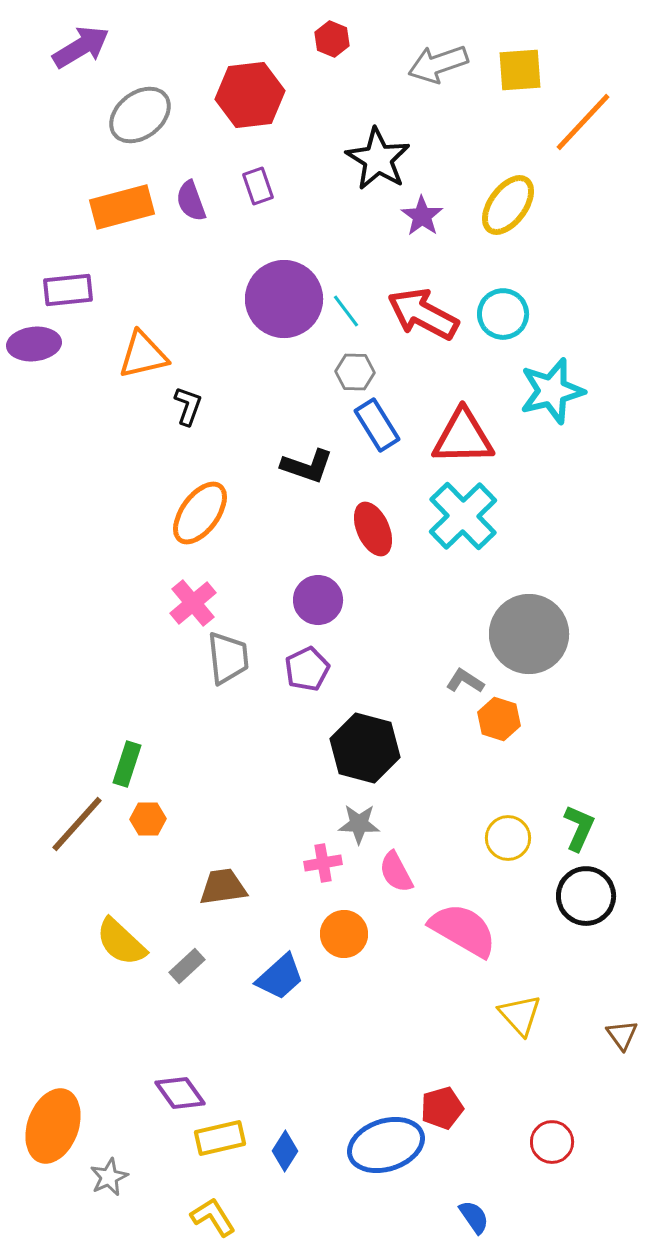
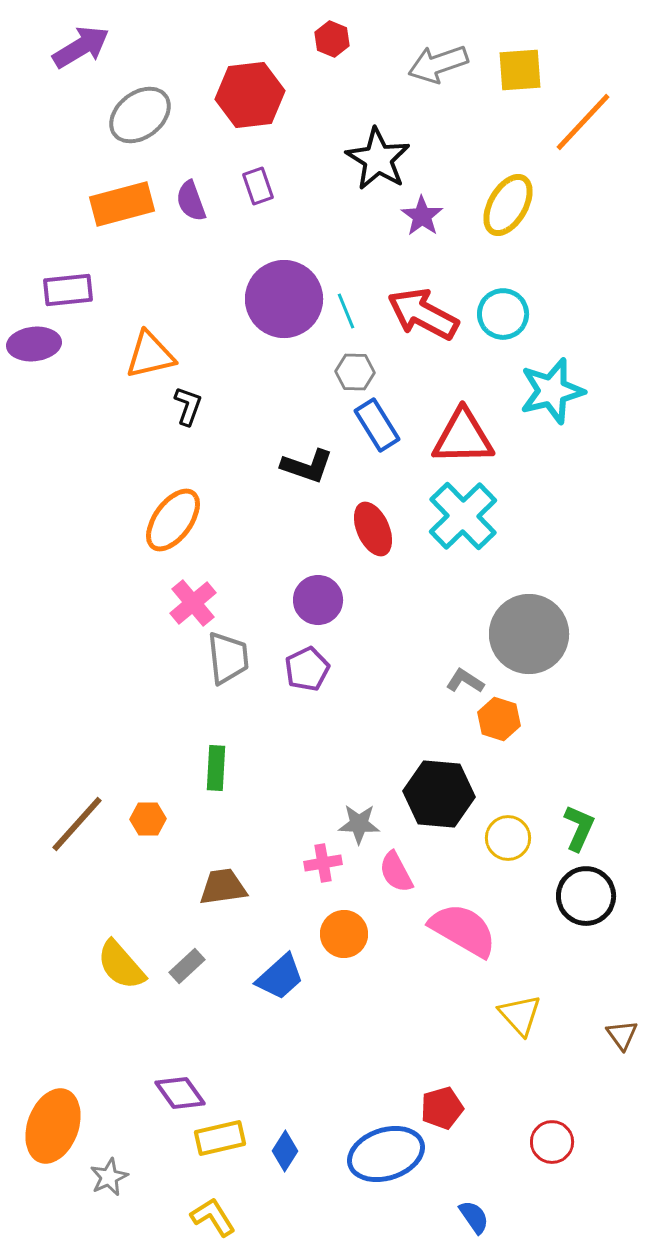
yellow ellipse at (508, 205): rotated 6 degrees counterclockwise
orange rectangle at (122, 207): moved 3 px up
cyan line at (346, 311): rotated 15 degrees clockwise
orange triangle at (143, 355): moved 7 px right
orange ellipse at (200, 513): moved 27 px left, 7 px down
black hexagon at (365, 748): moved 74 px right, 46 px down; rotated 10 degrees counterclockwise
green rectangle at (127, 764): moved 89 px right, 4 px down; rotated 15 degrees counterclockwise
yellow semicircle at (121, 942): moved 23 px down; rotated 6 degrees clockwise
blue ellipse at (386, 1145): moved 9 px down
